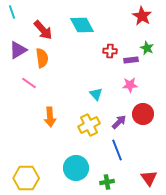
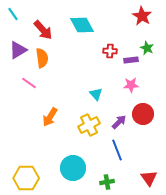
cyan line: moved 1 px right, 2 px down; rotated 16 degrees counterclockwise
pink star: moved 1 px right
orange arrow: rotated 36 degrees clockwise
cyan circle: moved 3 px left
